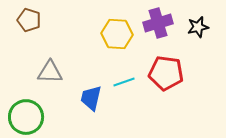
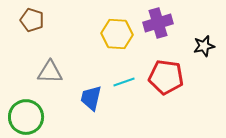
brown pentagon: moved 3 px right
black star: moved 6 px right, 19 px down
red pentagon: moved 4 px down
